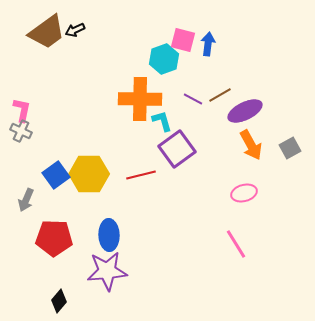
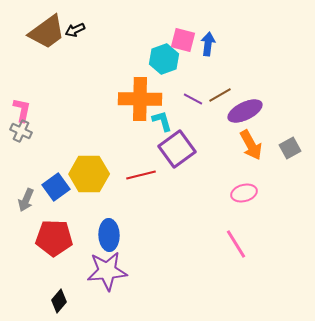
blue square: moved 12 px down
